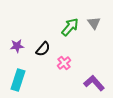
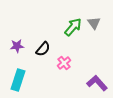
green arrow: moved 3 px right
purple L-shape: moved 3 px right
